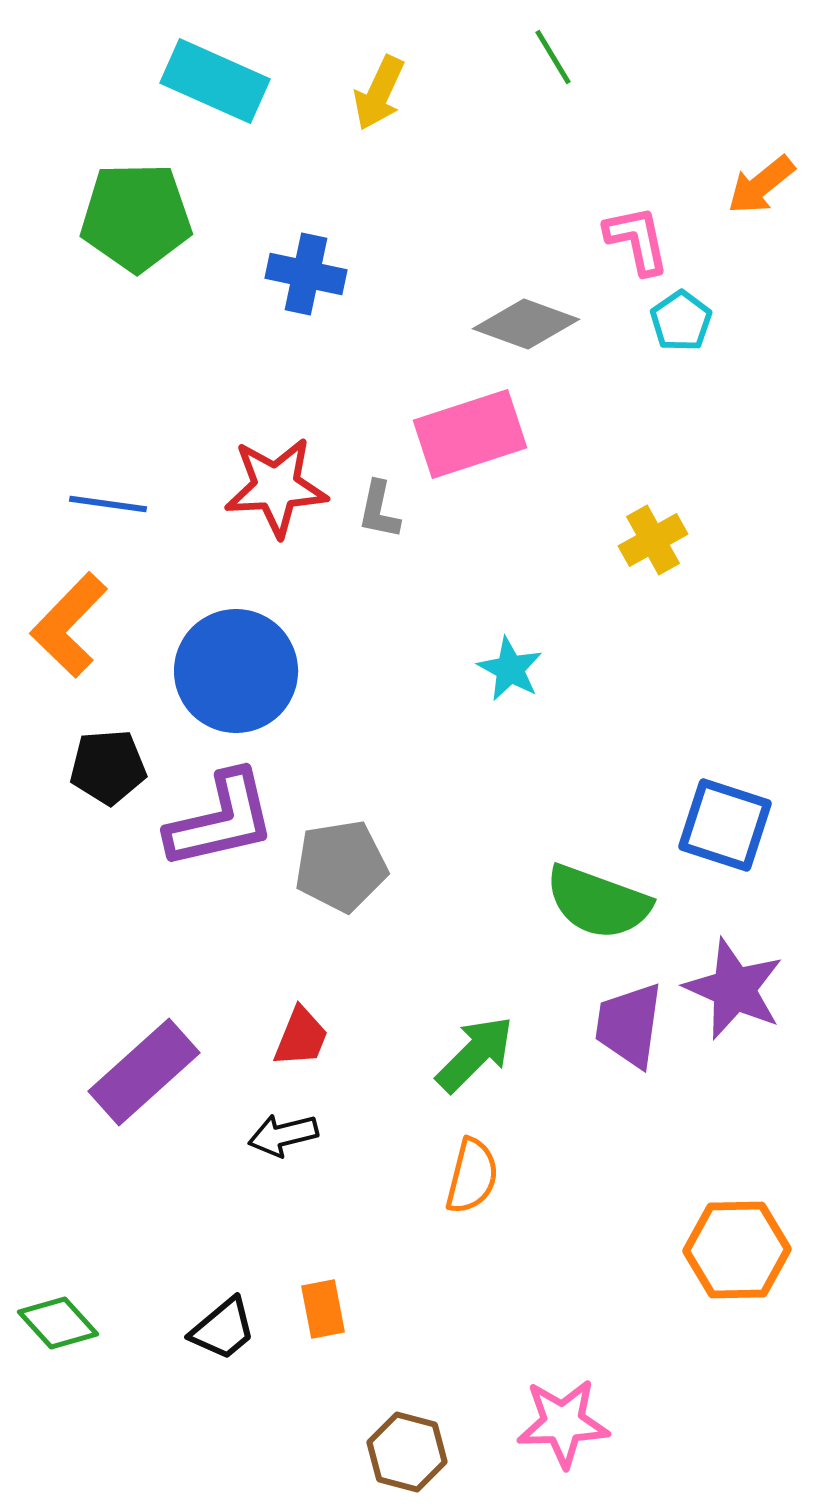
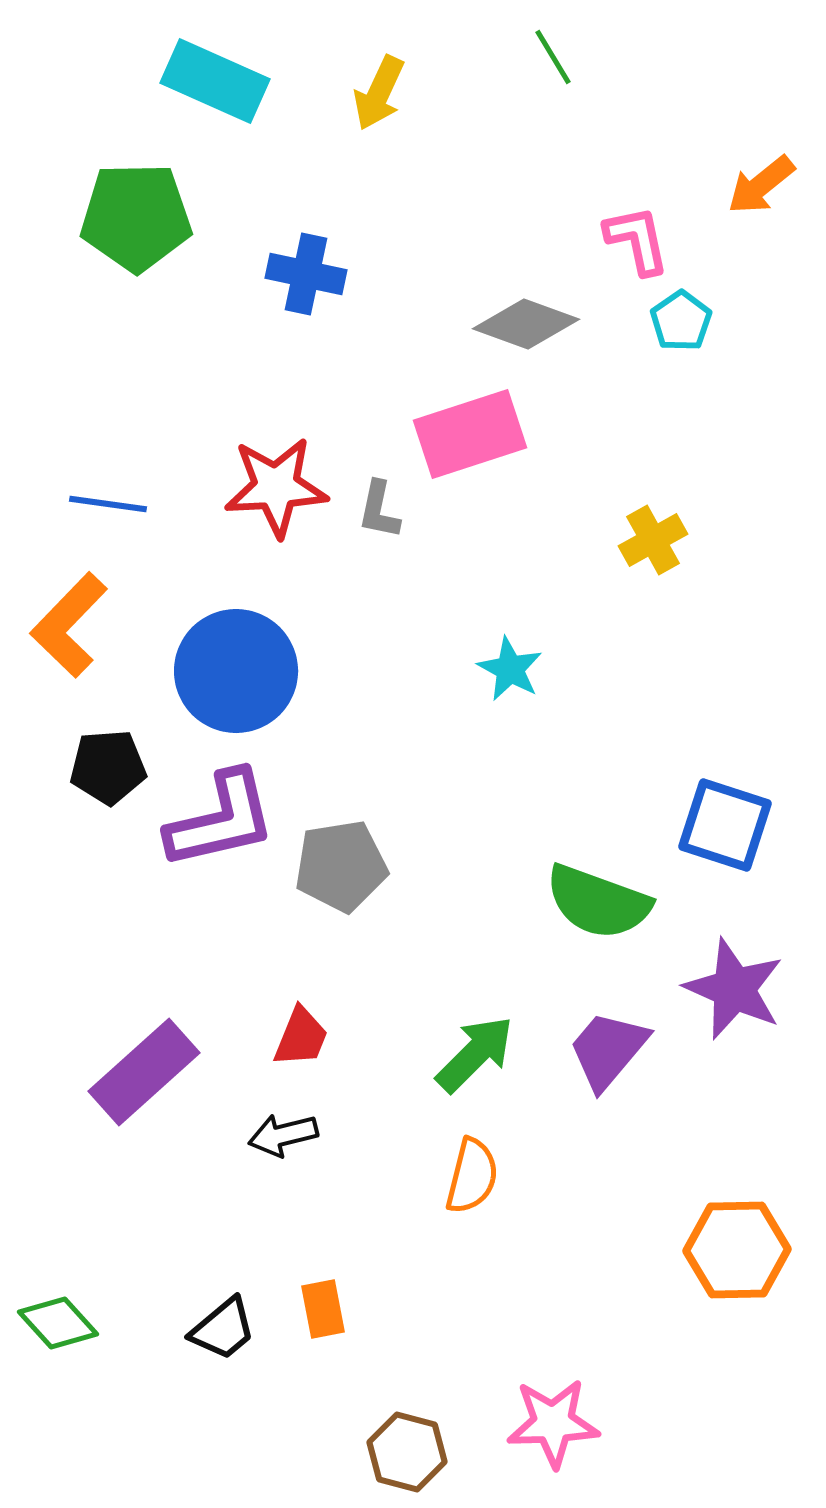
purple trapezoid: moved 21 px left, 25 px down; rotated 32 degrees clockwise
pink star: moved 10 px left
